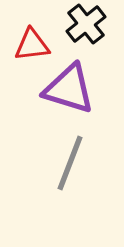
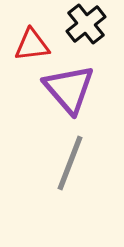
purple triangle: rotated 32 degrees clockwise
